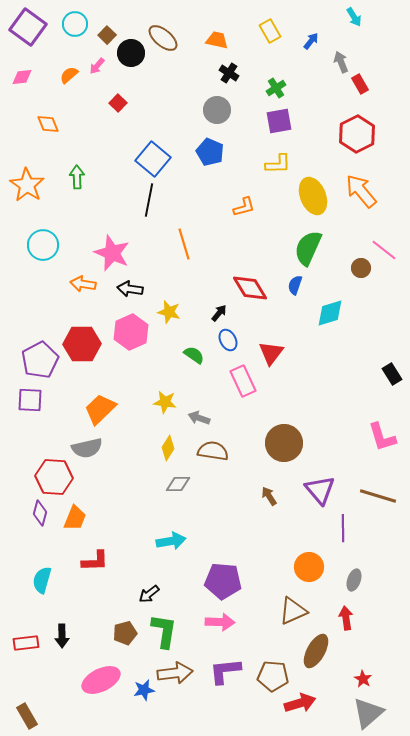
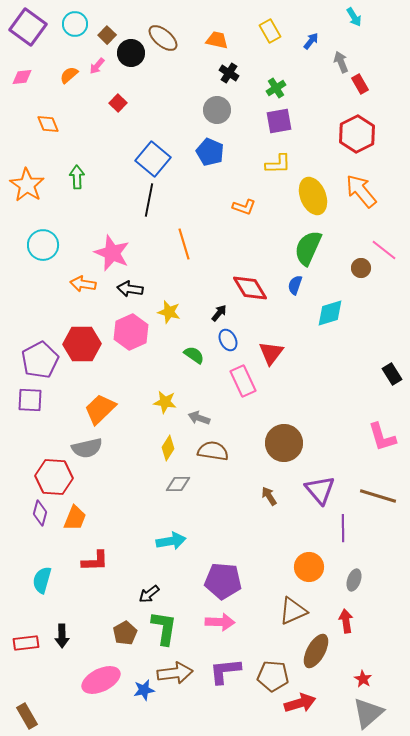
orange L-shape at (244, 207): rotated 35 degrees clockwise
red arrow at (346, 618): moved 3 px down
green L-shape at (164, 631): moved 3 px up
brown pentagon at (125, 633): rotated 15 degrees counterclockwise
